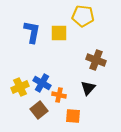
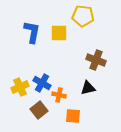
black triangle: rotated 35 degrees clockwise
